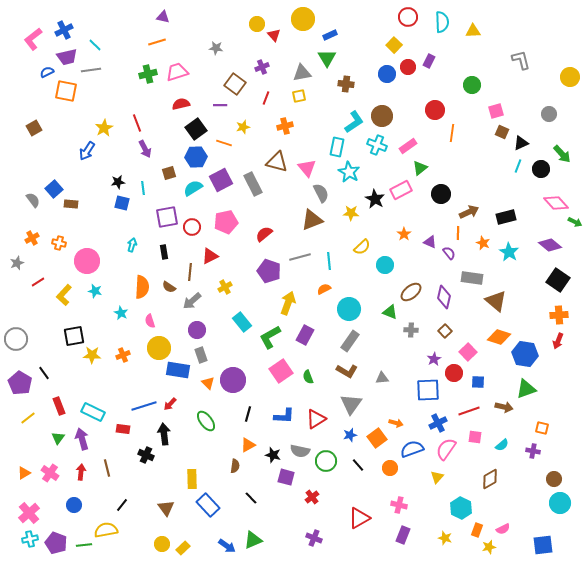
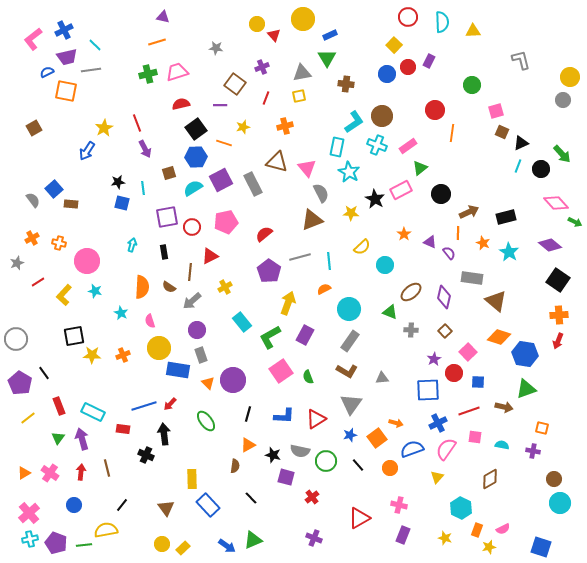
gray circle at (549, 114): moved 14 px right, 14 px up
purple pentagon at (269, 271): rotated 15 degrees clockwise
cyan semicircle at (502, 445): rotated 128 degrees counterclockwise
blue square at (543, 545): moved 2 px left, 2 px down; rotated 25 degrees clockwise
